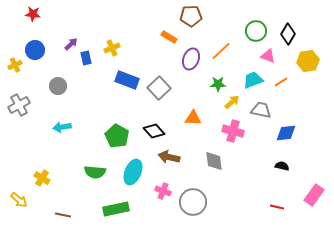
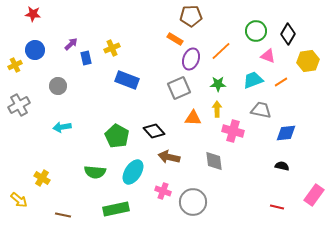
orange rectangle at (169, 37): moved 6 px right, 2 px down
gray square at (159, 88): moved 20 px right; rotated 20 degrees clockwise
yellow arrow at (232, 102): moved 15 px left, 7 px down; rotated 49 degrees counterclockwise
cyan ellipse at (133, 172): rotated 10 degrees clockwise
